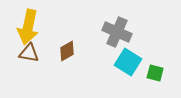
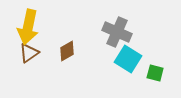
brown triangle: rotated 45 degrees counterclockwise
cyan square: moved 3 px up
